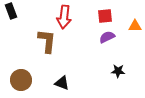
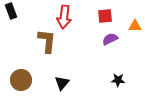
purple semicircle: moved 3 px right, 2 px down
black star: moved 9 px down
black triangle: rotated 49 degrees clockwise
